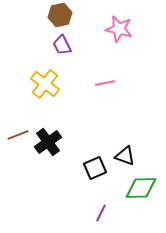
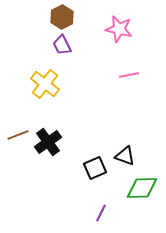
brown hexagon: moved 2 px right, 2 px down; rotated 15 degrees counterclockwise
pink line: moved 24 px right, 8 px up
green diamond: moved 1 px right
